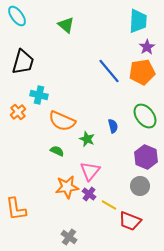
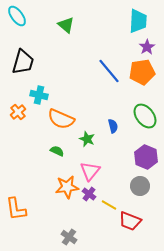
orange semicircle: moved 1 px left, 2 px up
